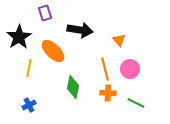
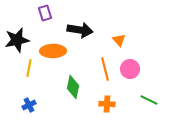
black star: moved 2 px left, 3 px down; rotated 20 degrees clockwise
orange ellipse: rotated 45 degrees counterclockwise
orange cross: moved 1 px left, 11 px down
green line: moved 13 px right, 3 px up
